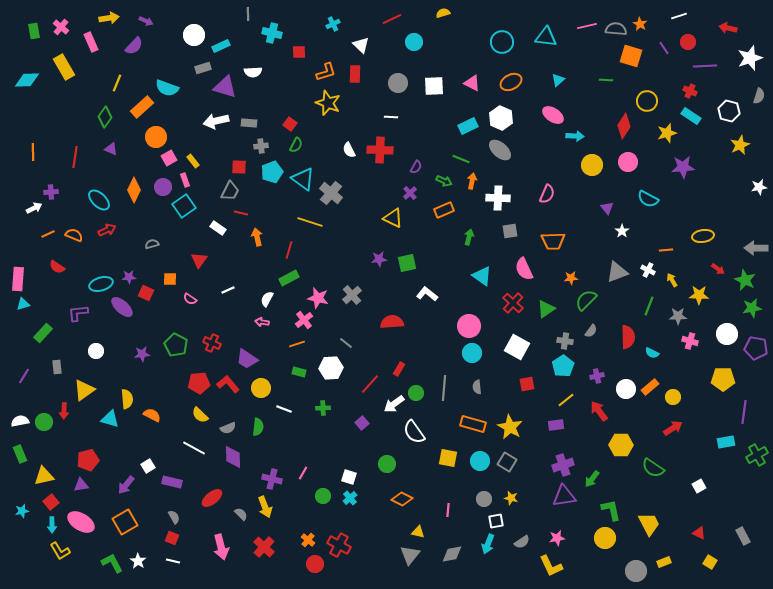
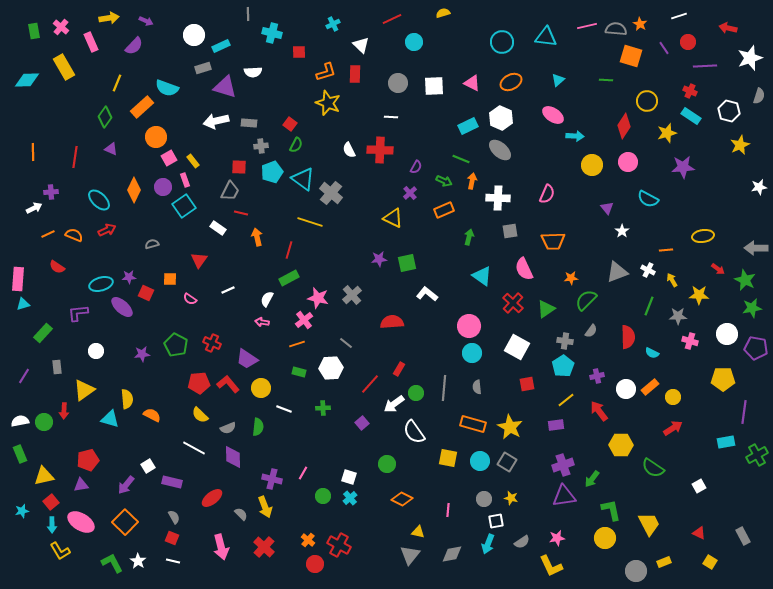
orange square at (125, 522): rotated 15 degrees counterclockwise
